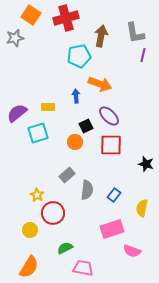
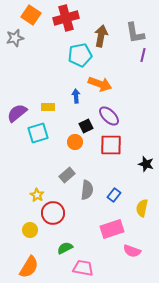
cyan pentagon: moved 1 px right, 1 px up
